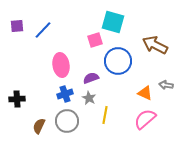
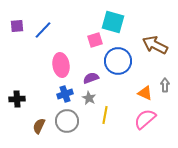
gray arrow: moved 1 px left; rotated 80 degrees clockwise
